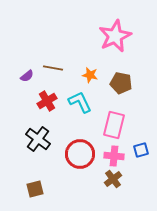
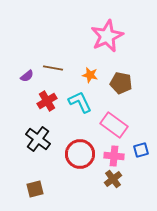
pink star: moved 8 px left
pink rectangle: rotated 68 degrees counterclockwise
